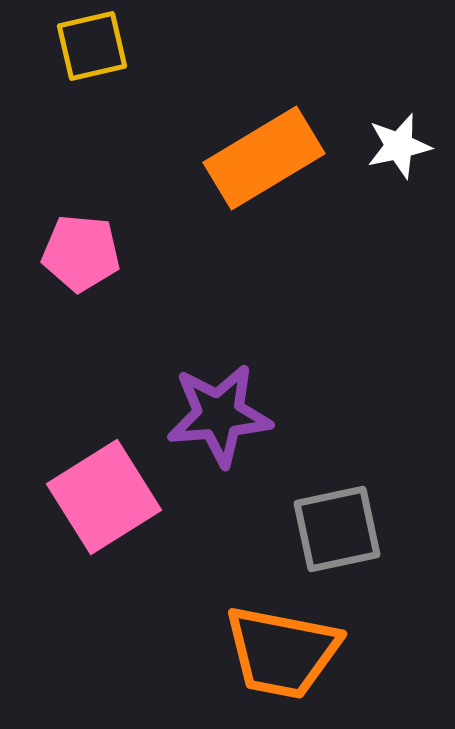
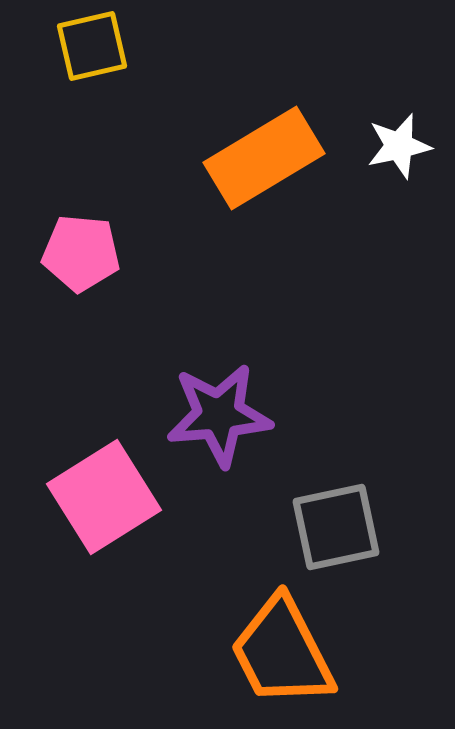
gray square: moved 1 px left, 2 px up
orange trapezoid: rotated 52 degrees clockwise
